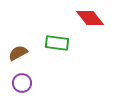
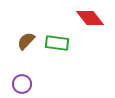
brown semicircle: moved 8 px right, 12 px up; rotated 18 degrees counterclockwise
purple circle: moved 1 px down
